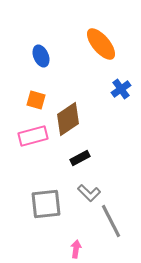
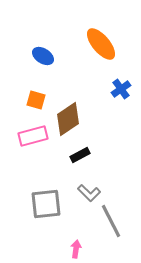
blue ellipse: moved 2 px right; rotated 35 degrees counterclockwise
black rectangle: moved 3 px up
